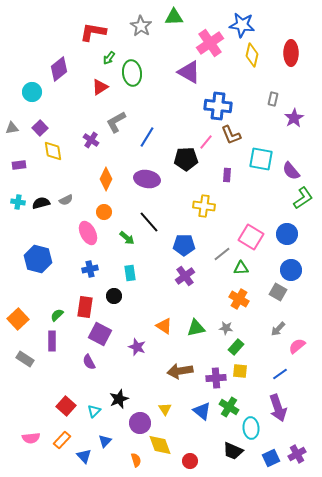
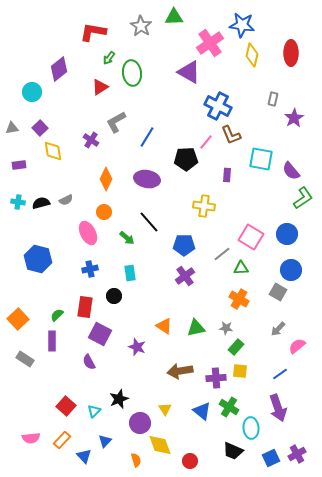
blue cross at (218, 106): rotated 20 degrees clockwise
